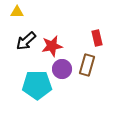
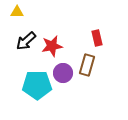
purple circle: moved 1 px right, 4 px down
